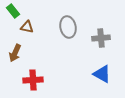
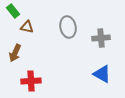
red cross: moved 2 px left, 1 px down
